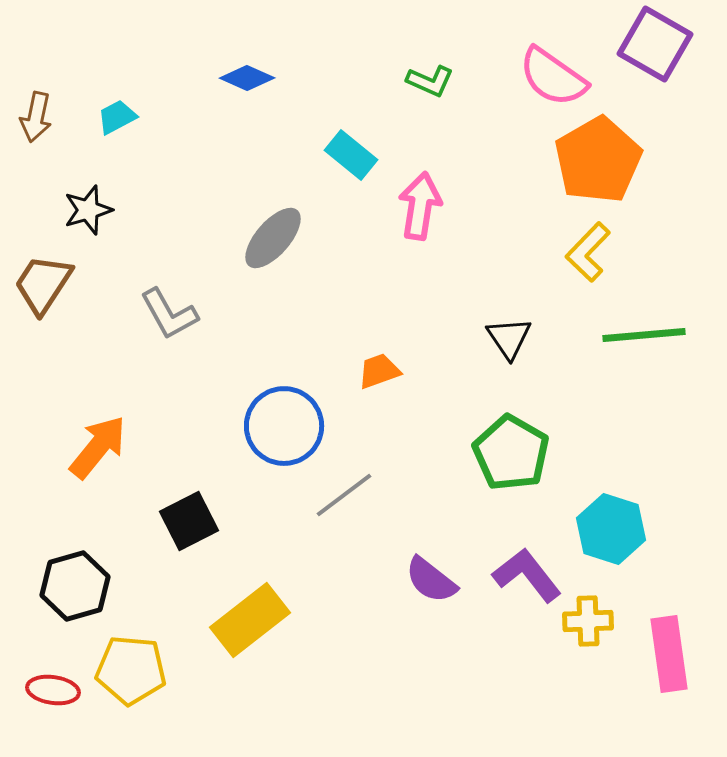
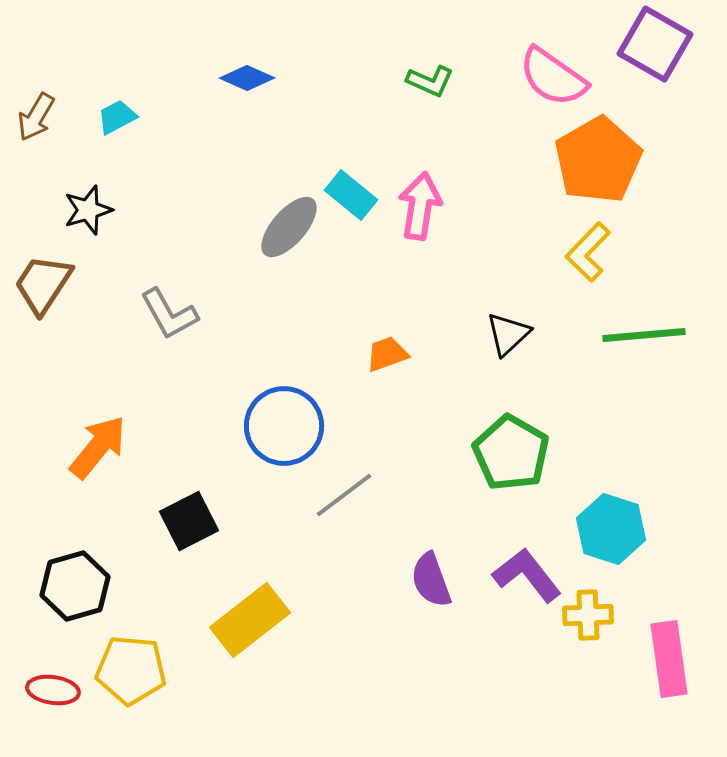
brown arrow: rotated 18 degrees clockwise
cyan rectangle: moved 40 px down
gray ellipse: moved 16 px right, 11 px up
black triangle: moved 1 px left, 4 px up; rotated 21 degrees clockwise
orange trapezoid: moved 8 px right, 17 px up
purple semicircle: rotated 32 degrees clockwise
yellow cross: moved 6 px up
pink rectangle: moved 5 px down
